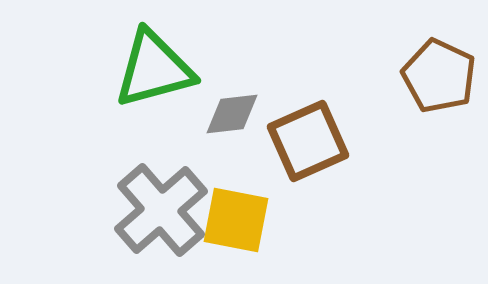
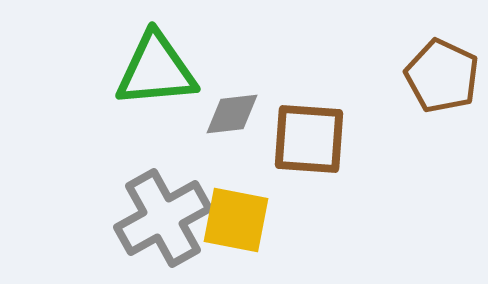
green triangle: moved 2 px right, 1 px down; rotated 10 degrees clockwise
brown pentagon: moved 3 px right
brown square: moved 1 px right, 2 px up; rotated 28 degrees clockwise
gray cross: moved 2 px right, 8 px down; rotated 12 degrees clockwise
